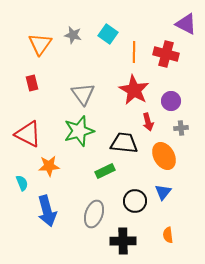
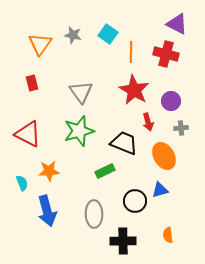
purple triangle: moved 9 px left
orange line: moved 3 px left
gray triangle: moved 2 px left, 2 px up
black trapezoid: rotated 16 degrees clockwise
orange star: moved 5 px down
blue triangle: moved 3 px left, 2 px up; rotated 36 degrees clockwise
gray ellipse: rotated 20 degrees counterclockwise
